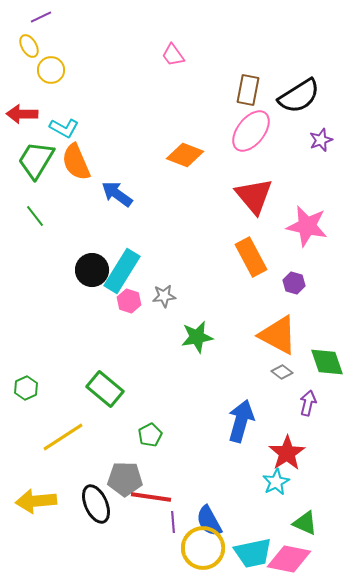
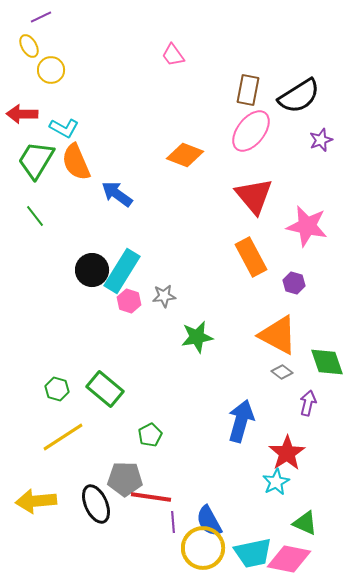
green hexagon at (26, 388): moved 31 px right, 1 px down; rotated 20 degrees counterclockwise
